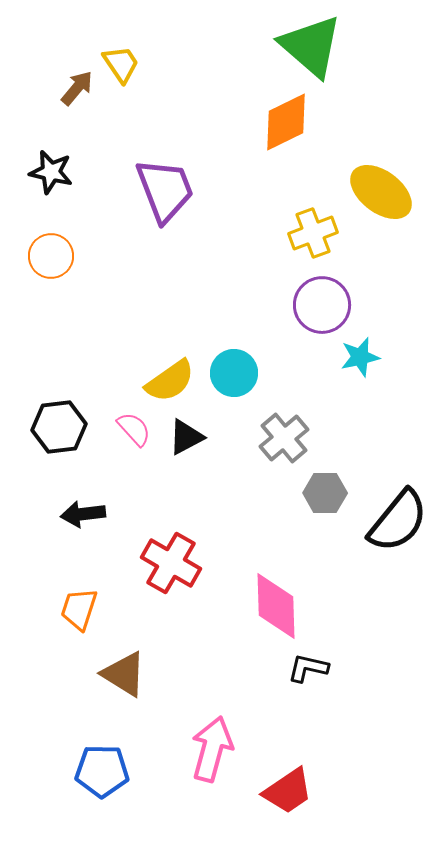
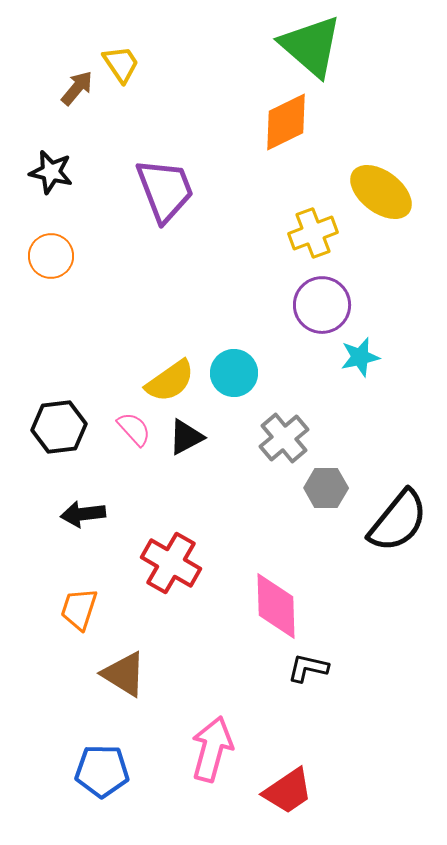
gray hexagon: moved 1 px right, 5 px up
